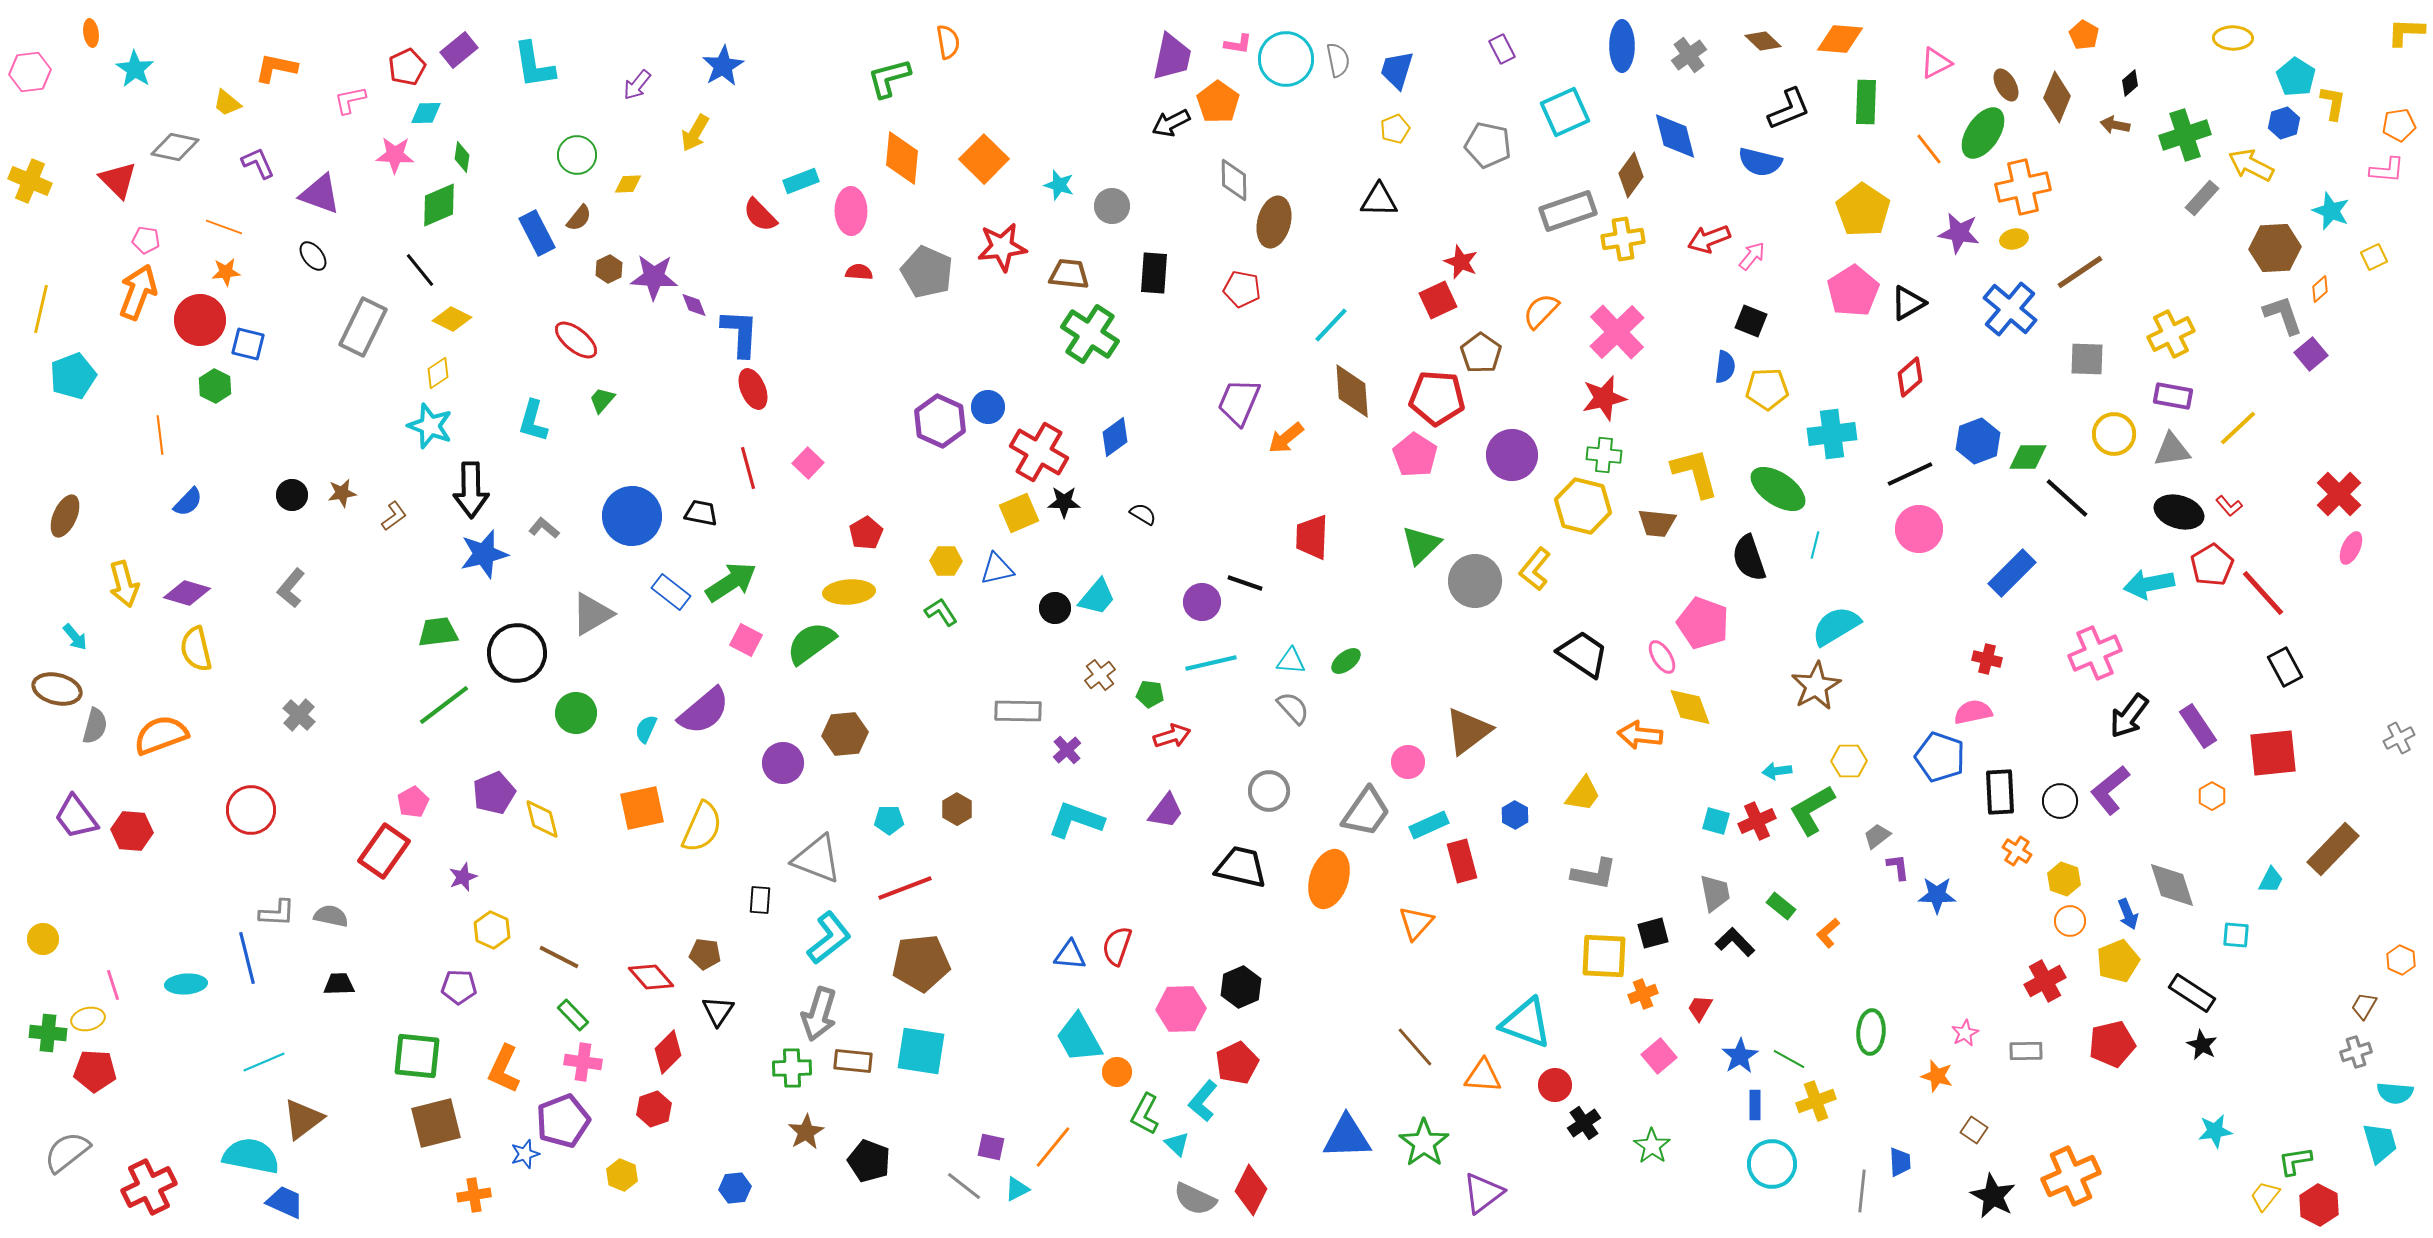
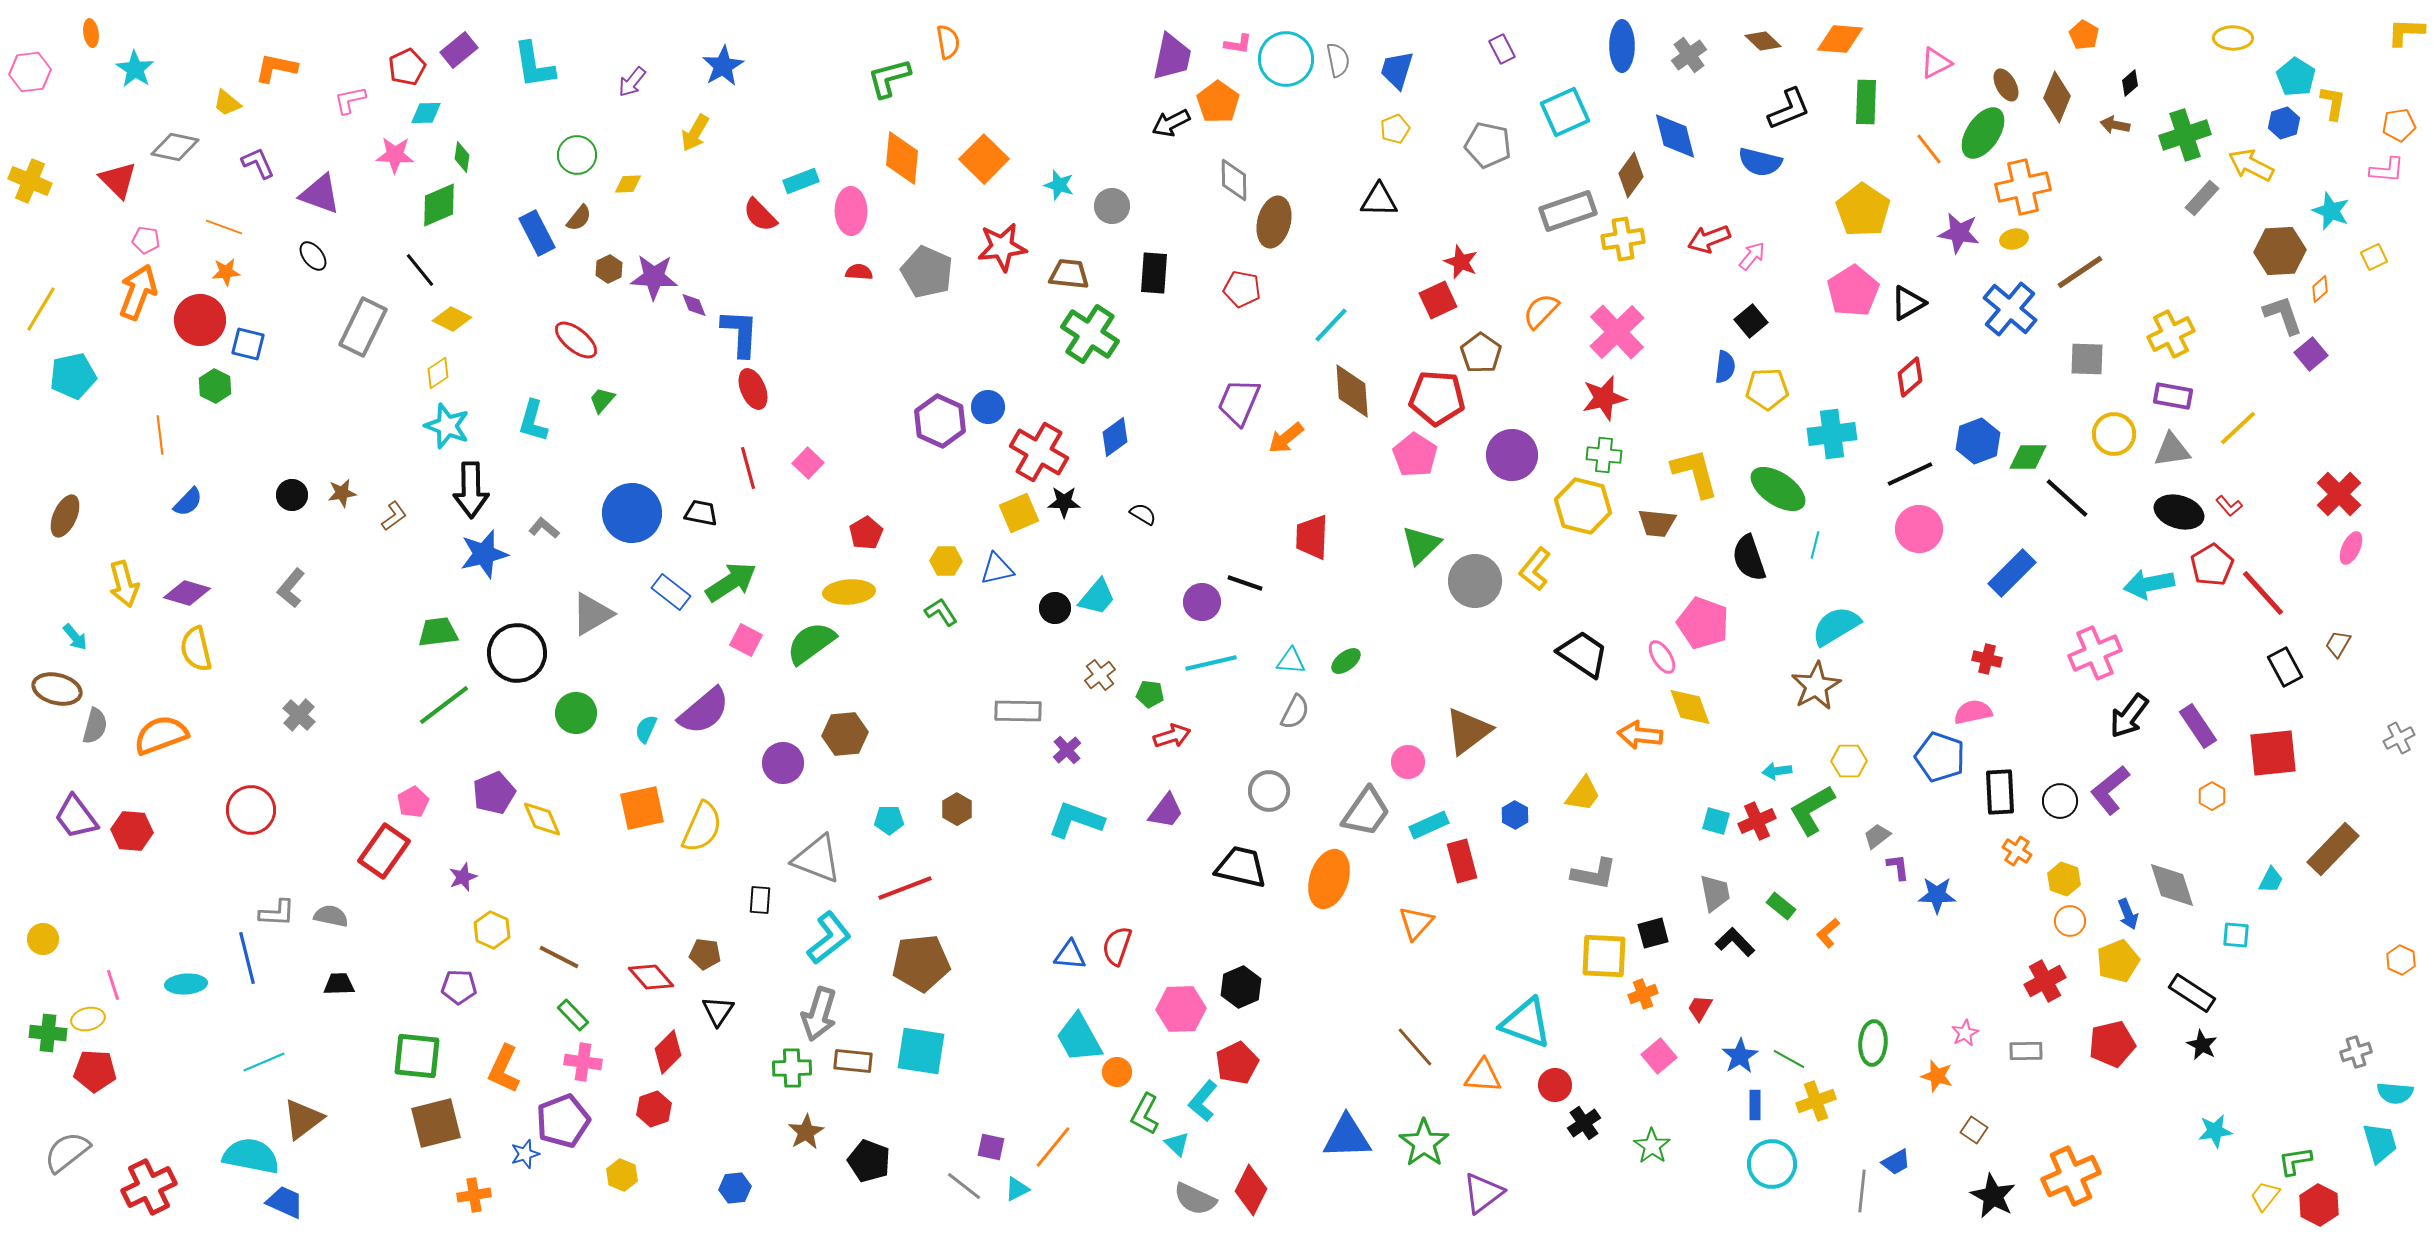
purple arrow at (637, 85): moved 5 px left, 3 px up
brown hexagon at (2275, 248): moved 5 px right, 3 px down
yellow line at (41, 309): rotated 18 degrees clockwise
black square at (1751, 321): rotated 28 degrees clockwise
cyan pentagon at (73, 376): rotated 9 degrees clockwise
cyan star at (430, 426): moved 17 px right
blue circle at (632, 516): moved 3 px up
gray semicircle at (1293, 708): moved 2 px right, 4 px down; rotated 69 degrees clockwise
yellow diamond at (542, 819): rotated 9 degrees counterclockwise
brown trapezoid at (2364, 1006): moved 26 px left, 362 px up
green ellipse at (1871, 1032): moved 2 px right, 11 px down
blue trapezoid at (1900, 1162): moved 4 px left; rotated 64 degrees clockwise
